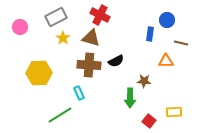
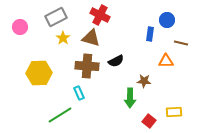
brown cross: moved 2 px left, 1 px down
